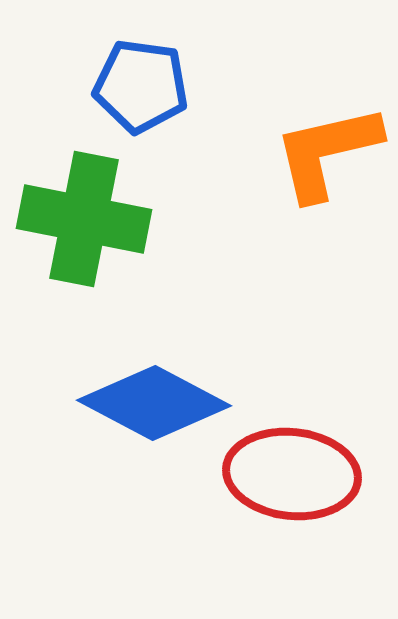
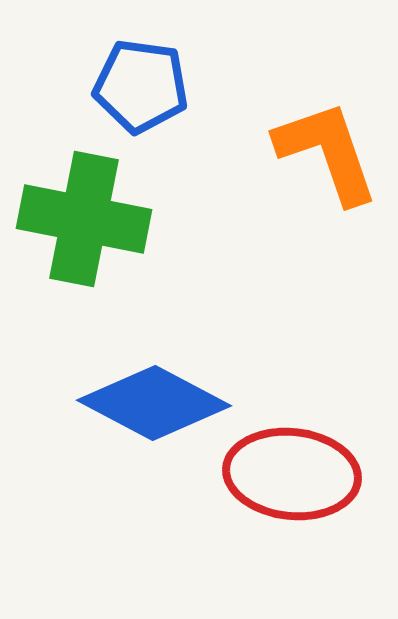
orange L-shape: rotated 84 degrees clockwise
